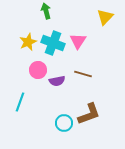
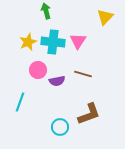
cyan cross: moved 1 px up; rotated 15 degrees counterclockwise
cyan circle: moved 4 px left, 4 px down
